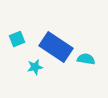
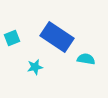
cyan square: moved 5 px left, 1 px up
blue rectangle: moved 1 px right, 10 px up
